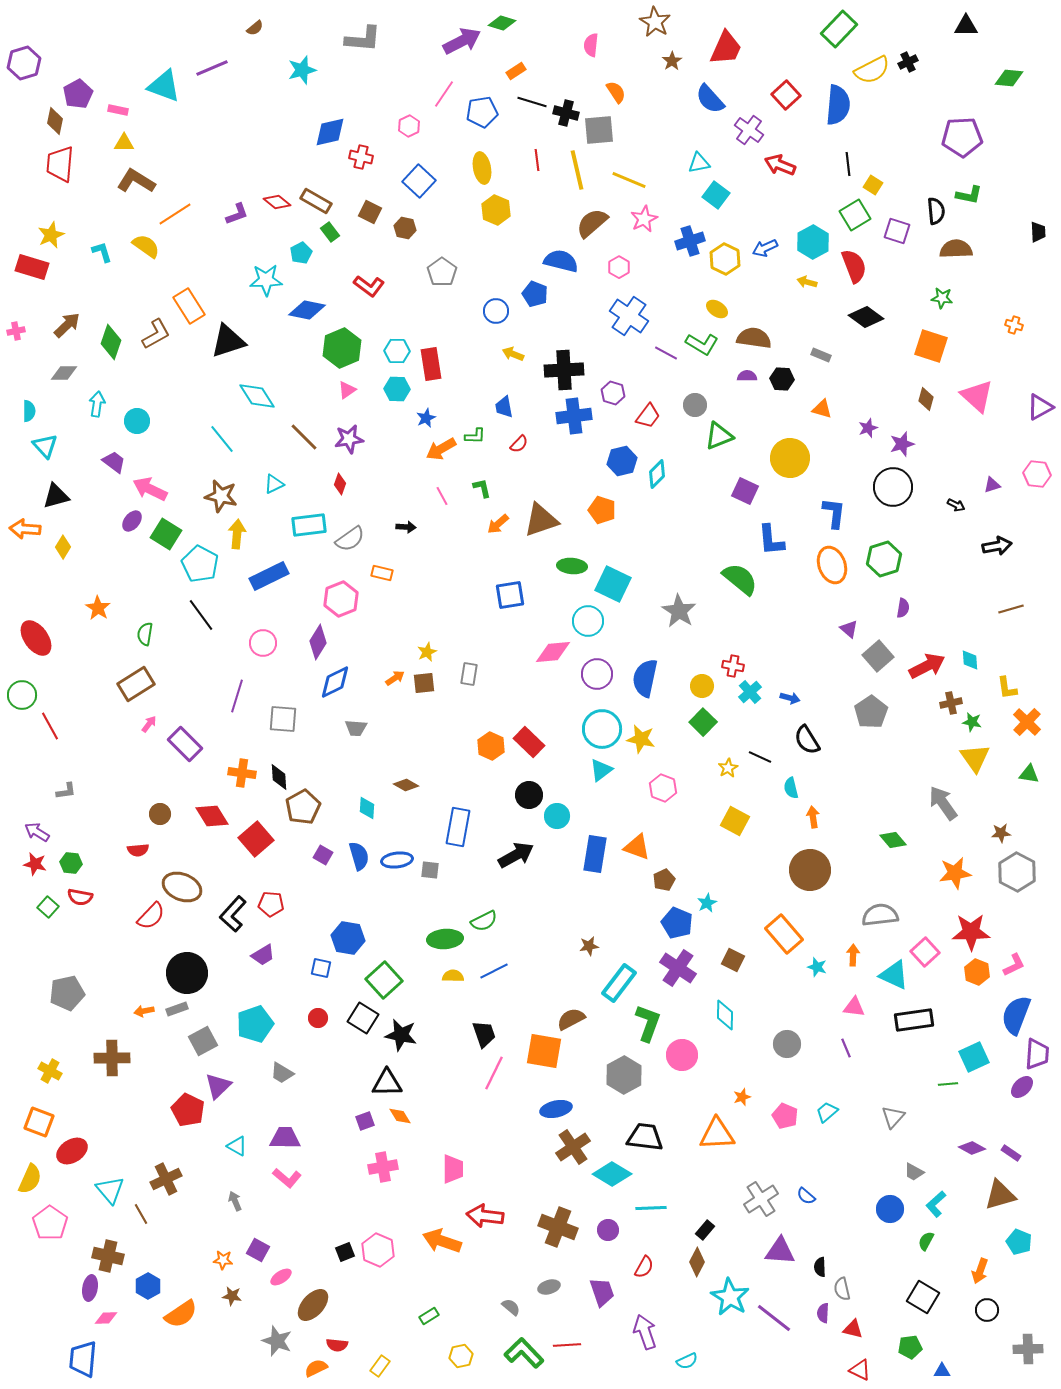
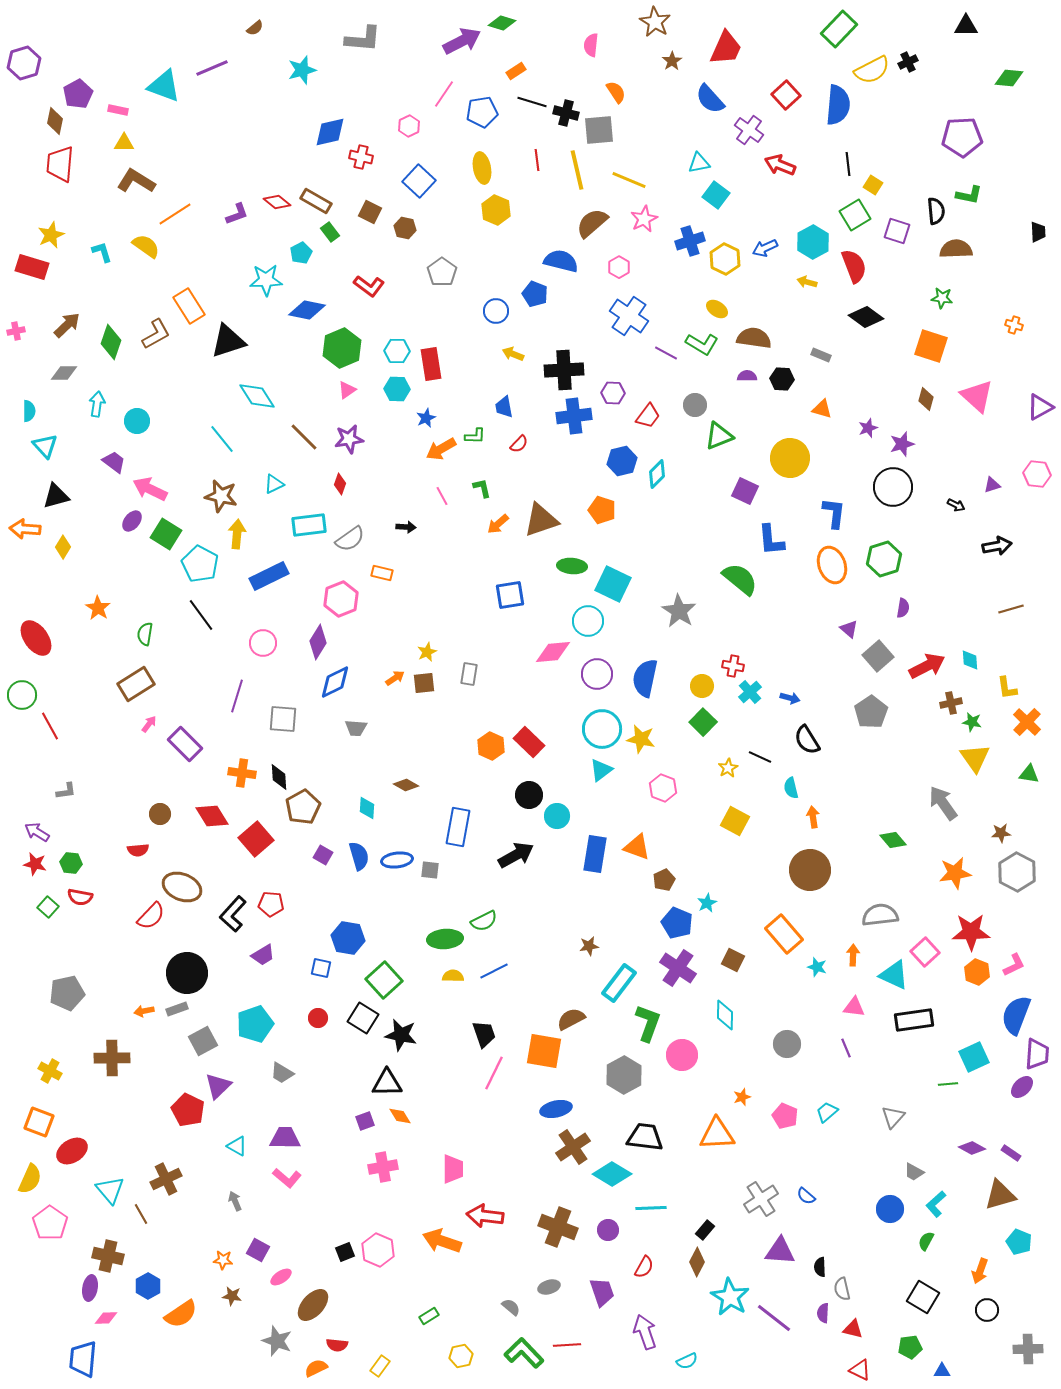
purple hexagon at (613, 393): rotated 15 degrees counterclockwise
